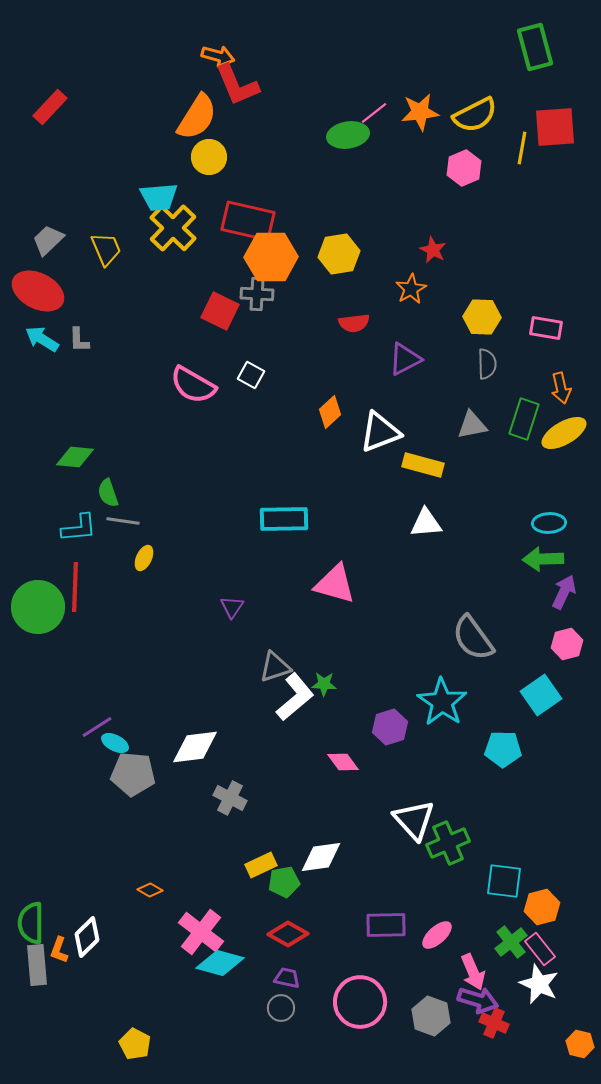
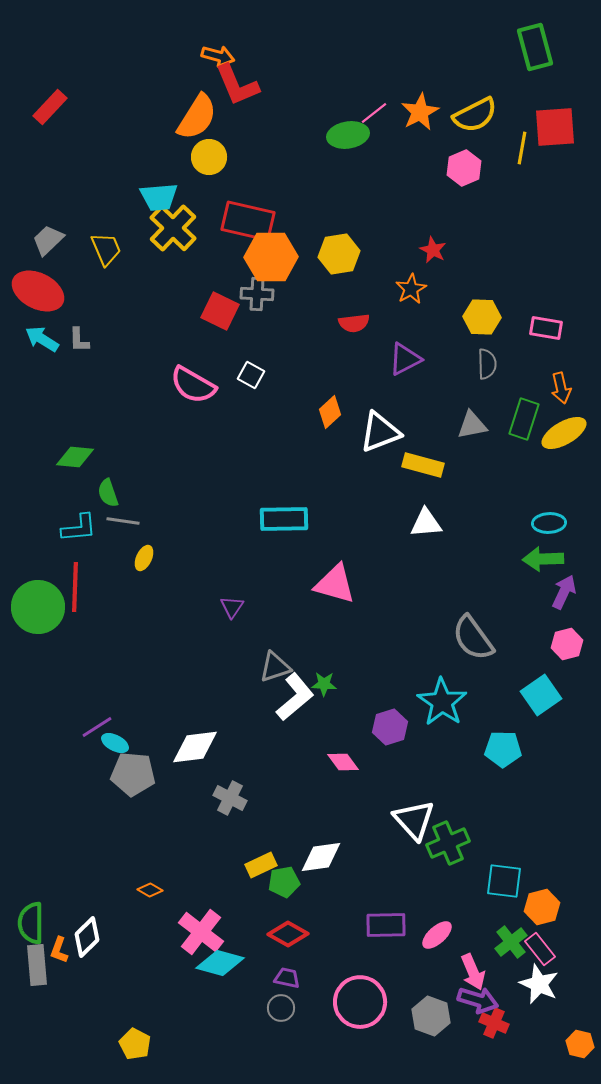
orange star at (420, 112): rotated 21 degrees counterclockwise
